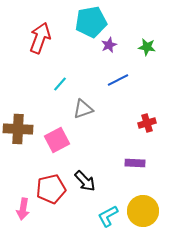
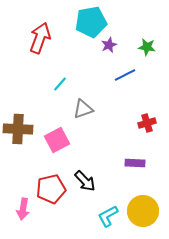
blue line: moved 7 px right, 5 px up
